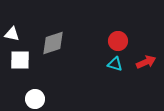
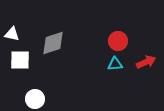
cyan triangle: rotated 21 degrees counterclockwise
